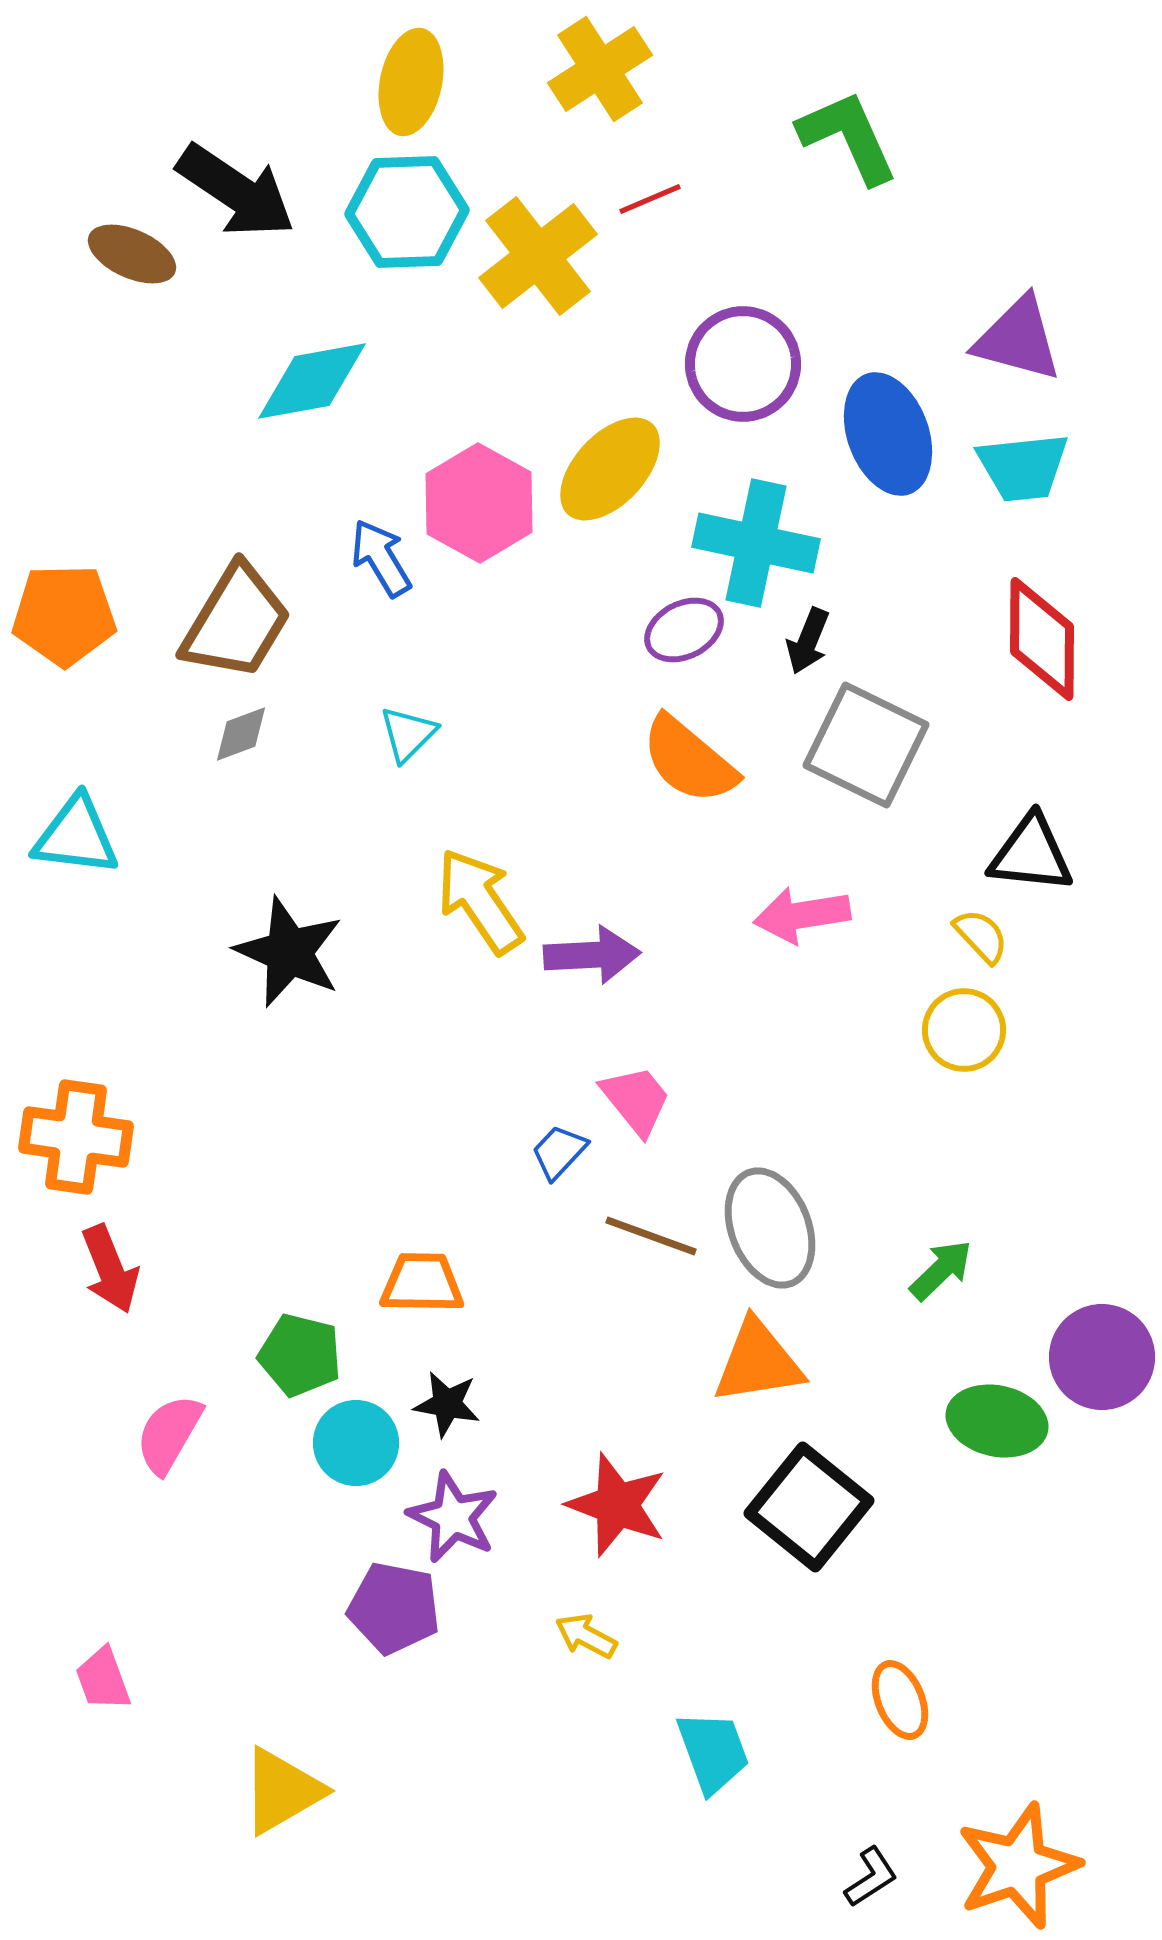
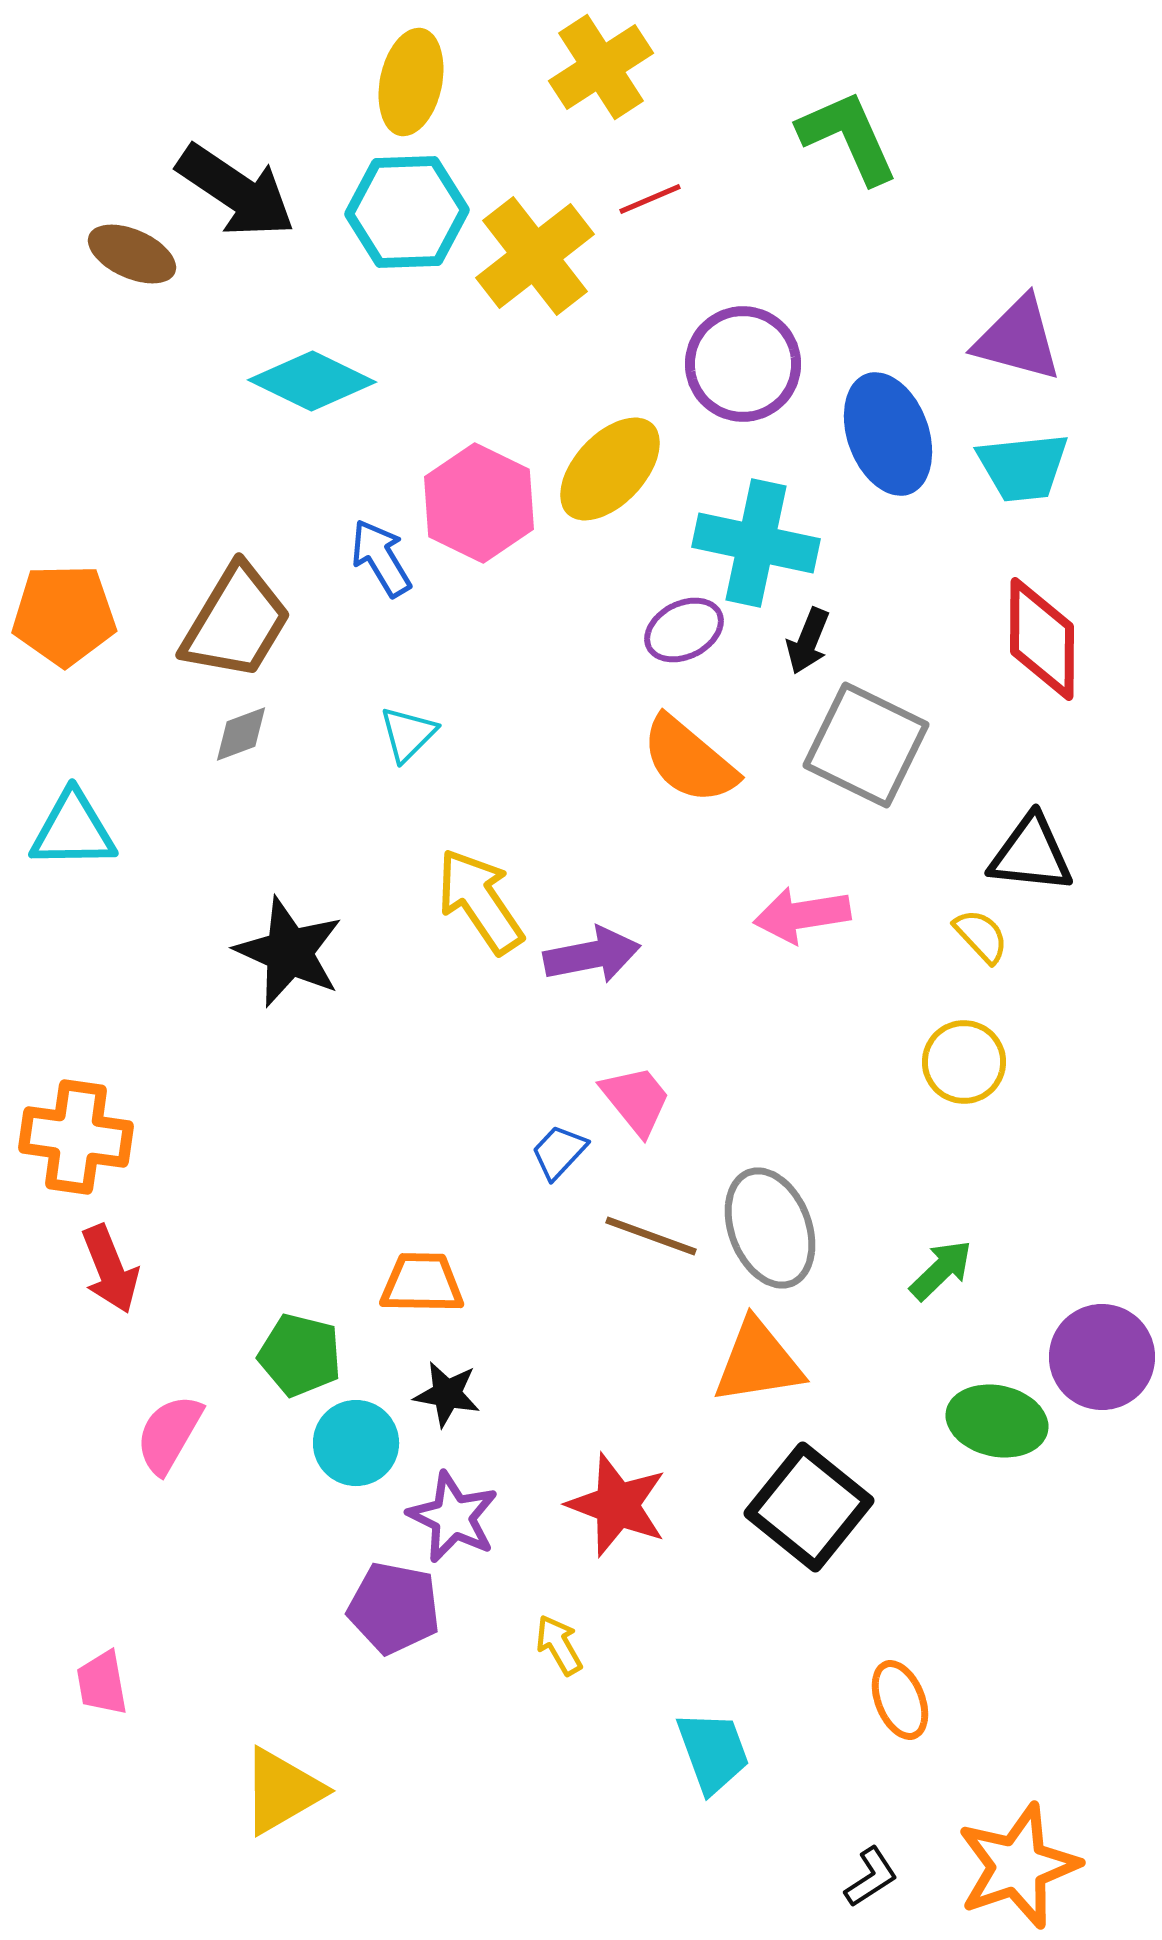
yellow cross at (600, 69): moved 1 px right, 2 px up
yellow cross at (538, 256): moved 3 px left
cyan diamond at (312, 381): rotated 36 degrees clockwise
pink hexagon at (479, 503): rotated 3 degrees counterclockwise
cyan triangle at (76, 836): moved 3 px left, 6 px up; rotated 8 degrees counterclockwise
purple arrow at (592, 955): rotated 8 degrees counterclockwise
yellow circle at (964, 1030): moved 32 px down
black star at (447, 1404): moved 10 px up
yellow arrow at (586, 1636): moved 27 px left, 9 px down; rotated 32 degrees clockwise
pink trapezoid at (103, 1679): moved 1 px left, 4 px down; rotated 10 degrees clockwise
